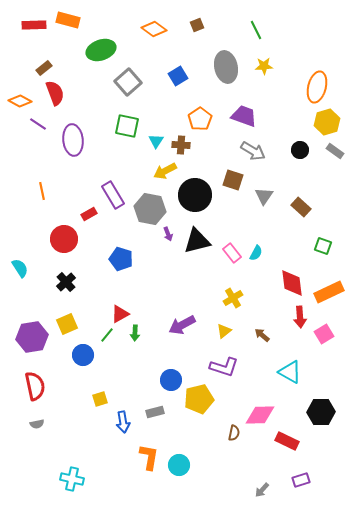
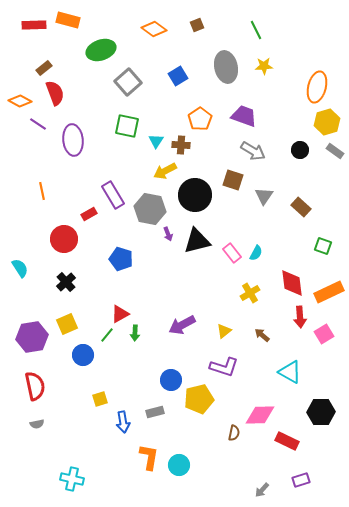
yellow cross at (233, 298): moved 17 px right, 5 px up
